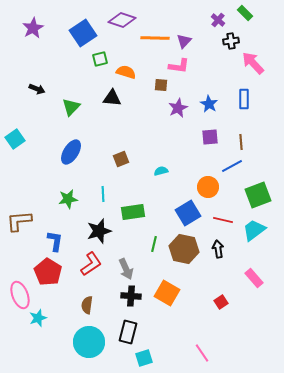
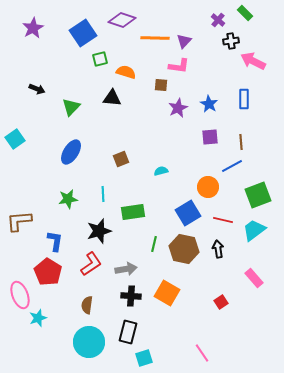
pink arrow at (253, 63): moved 2 px up; rotated 20 degrees counterclockwise
gray arrow at (126, 269): rotated 75 degrees counterclockwise
